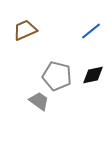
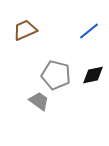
blue line: moved 2 px left
gray pentagon: moved 1 px left, 1 px up
